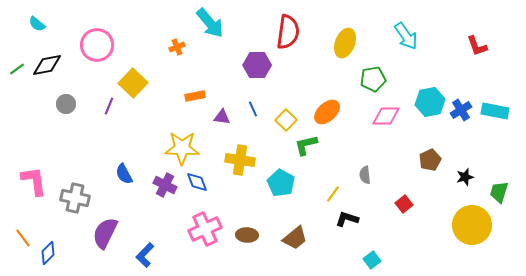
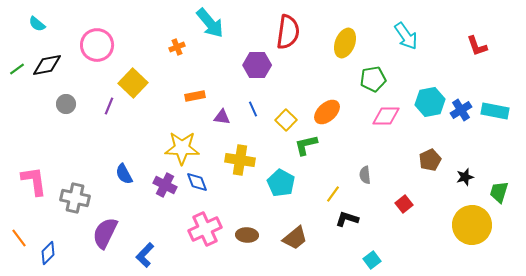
orange line at (23, 238): moved 4 px left
